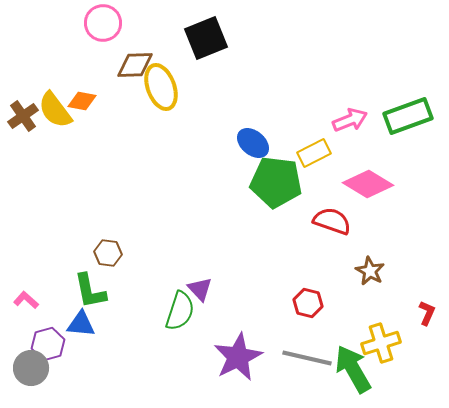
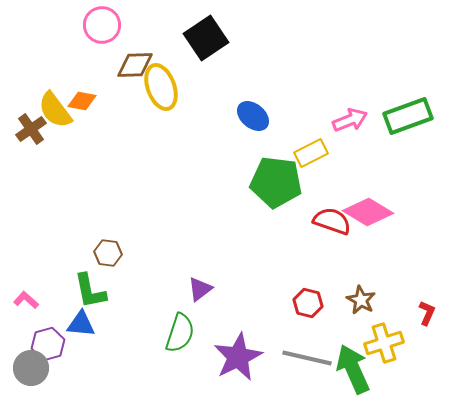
pink circle: moved 1 px left, 2 px down
black square: rotated 12 degrees counterclockwise
brown cross: moved 8 px right, 13 px down
blue ellipse: moved 27 px up
yellow rectangle: moved 3 px left
pink diamond: moved 28 px down
brown star: moved 9 px left, 29 px down
purple triangle: rotated 36 degrees clockwise
green semicircle: moved 22 px down
yellow cross: moved 3 px right
green arrow: rotated 6 degrees clockwise
